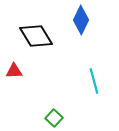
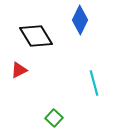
blue diamond: moved 1 px left
red triangle: moved 5 px right, 1 px up; rotated 24 degrees counterclockwise
cyan line: moved 2 px down
